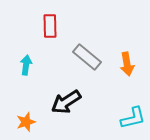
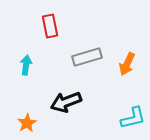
red rectangle: rotated 10 degrees counterclockwise
gray rectangle: rotated 56 degrees counterclockwise
orange arrow: rotated 35 degrees clockwise
black arrow: rotated 12 degrees clockwise
orange star: moved 1 px right, 1 px down; rotated 12 degrees counterclockwise
